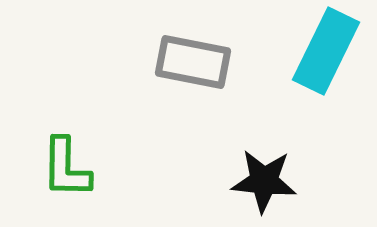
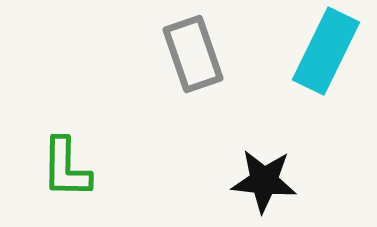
gray rectangle: moved 8 px up; rotated 60 degrees clockwise
